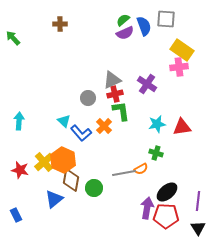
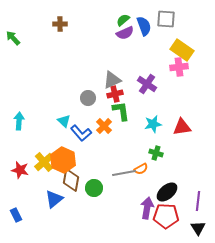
cyan star: moved 4 px left
